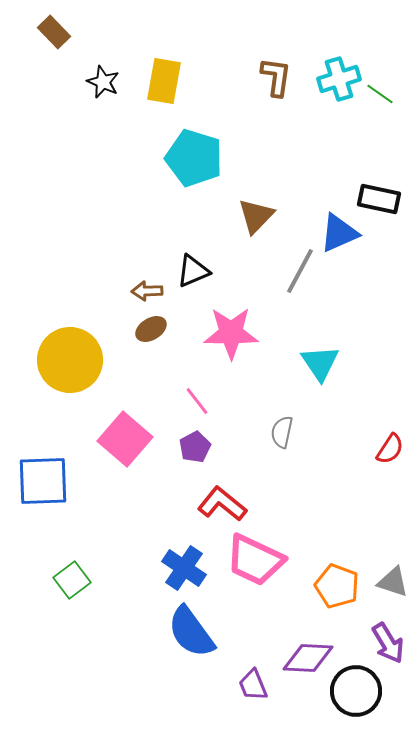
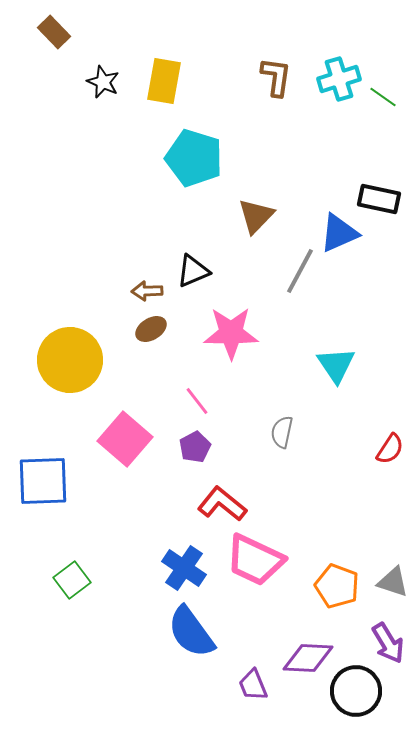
green line: moved 3 px right, 3 px down
cyan triangle: moved 16 px right, 2 px down
